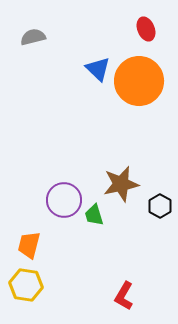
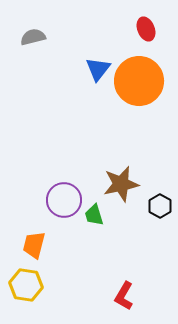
blue triangle: rotated 24 degrees clockwise
orange trapezoid: moved 5 px right
